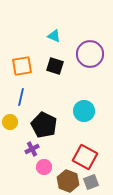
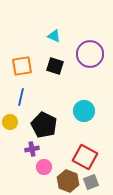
purple cross: rotated 16 degrees clockwise
